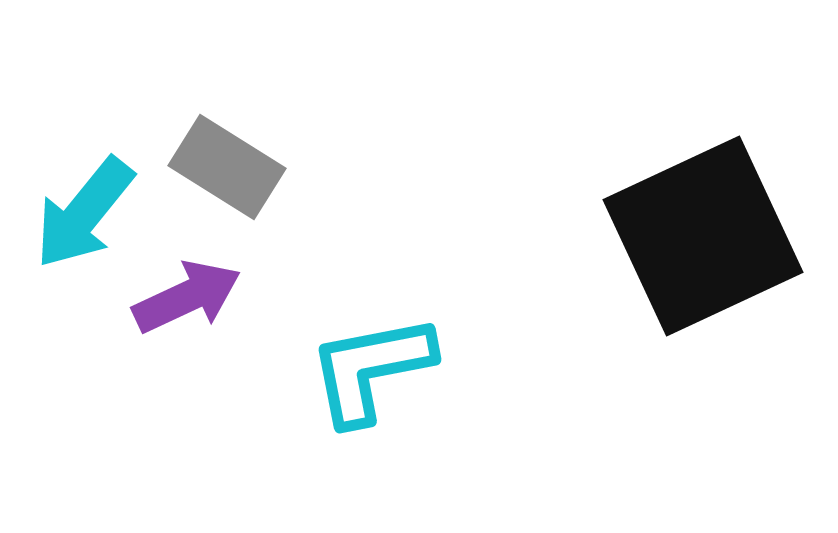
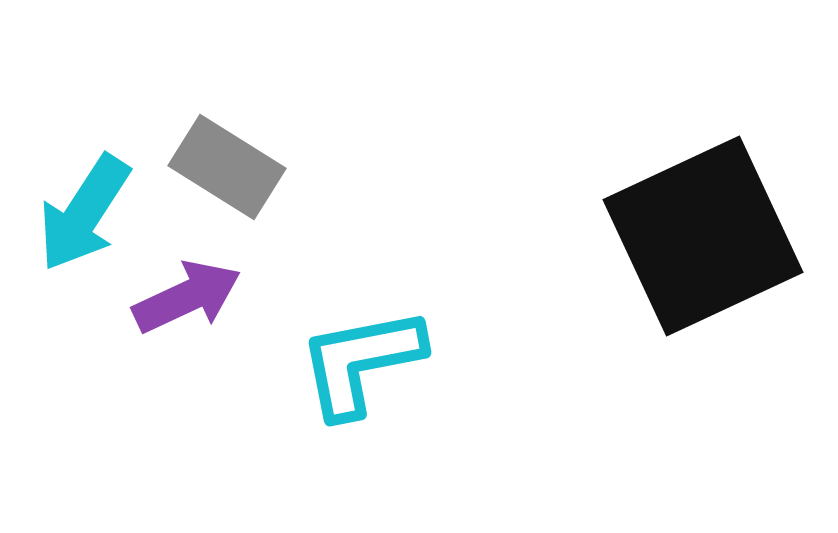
cyan arrow: rotated 6 degrees counterclockwise
cyan L-shape: moved 10 px left, 7 px up
